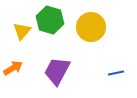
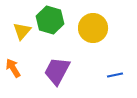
yellow circle: moved 2 px right, 1 px down
orange arrow: rotated 90 degrees counterclockwise
blue line: moved 1 px left, 2 px down
